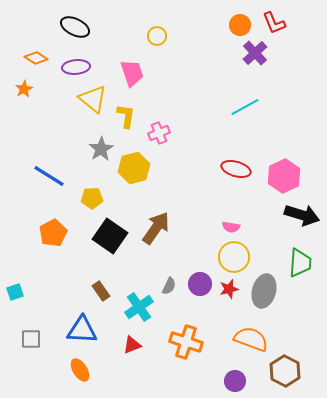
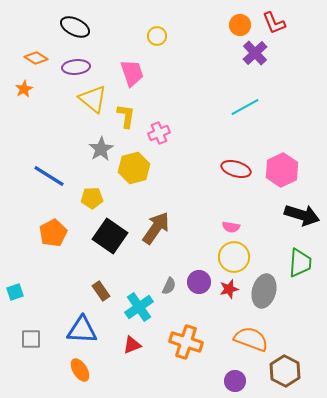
pink hexagon at (284, 176): moved 2 px left, 6 px up
purple circle at (200, 284): moved 1 px left, 2 px up
